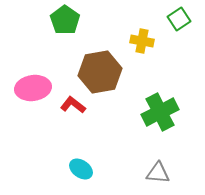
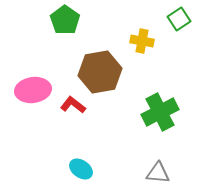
pink ellipse: moved 2 px down
